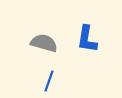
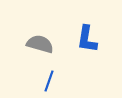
gray semicircle: moved 4 px left, 1 px down
